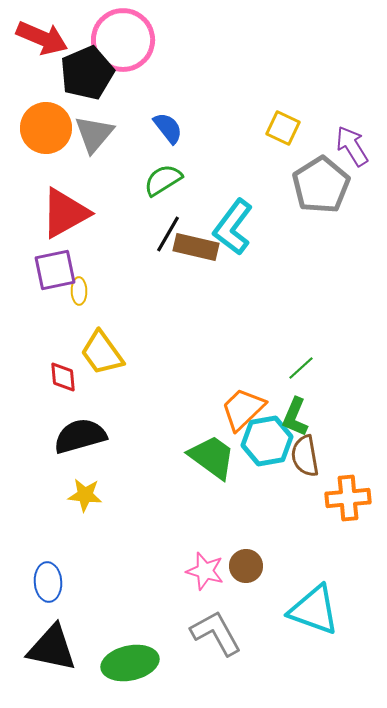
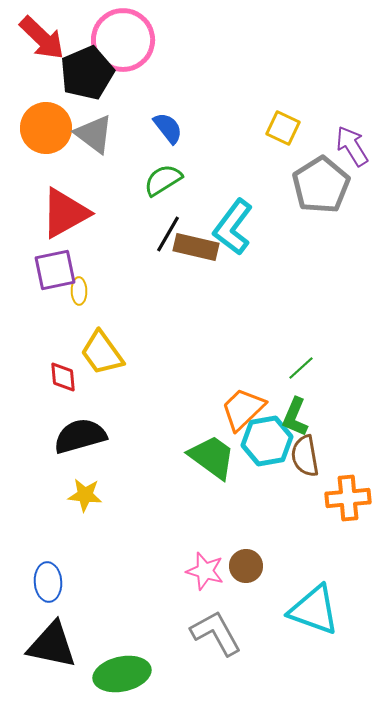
red arrow: rotated 21 degrees clockwise
gray triangle: rotated 33 degrees counterclockwise
black triangle: moved 3 px up
green ellipse: moved 8 px left, 11 px down
